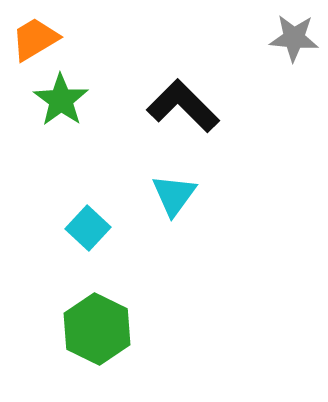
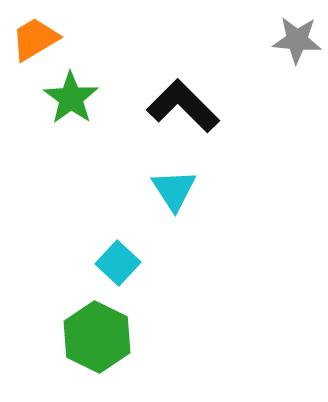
gray star: moved 3 px right, 2 px down
green star: moved 10 px right, 2 px up
cyan triangle: moved 5 px up; rotated 9 degrees counterclockwise
cyan square: moved 30 px right, 35 px down
green hexagon: moved 8 px down
